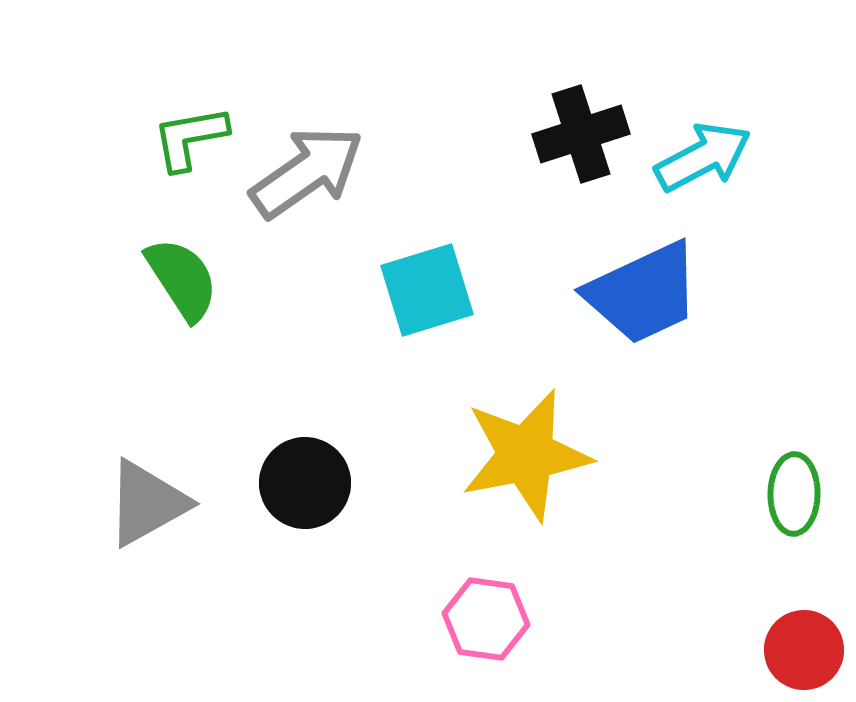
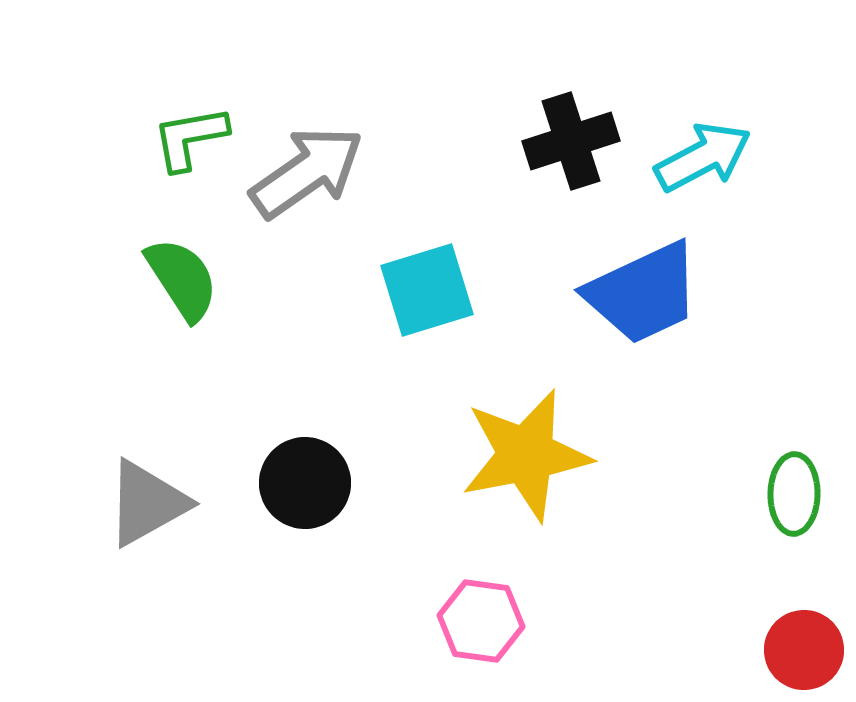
black cross: moved 10 px left, 7 px down
pink hexagon: moved 5 px left, 2 px down
